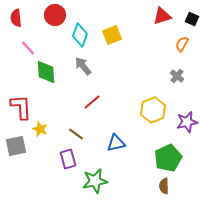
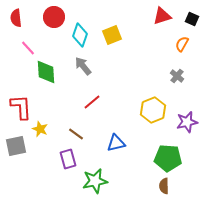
red circle: moved 1 px left, 2 px down
green pentagon: rotated 28 degrees clockwise
